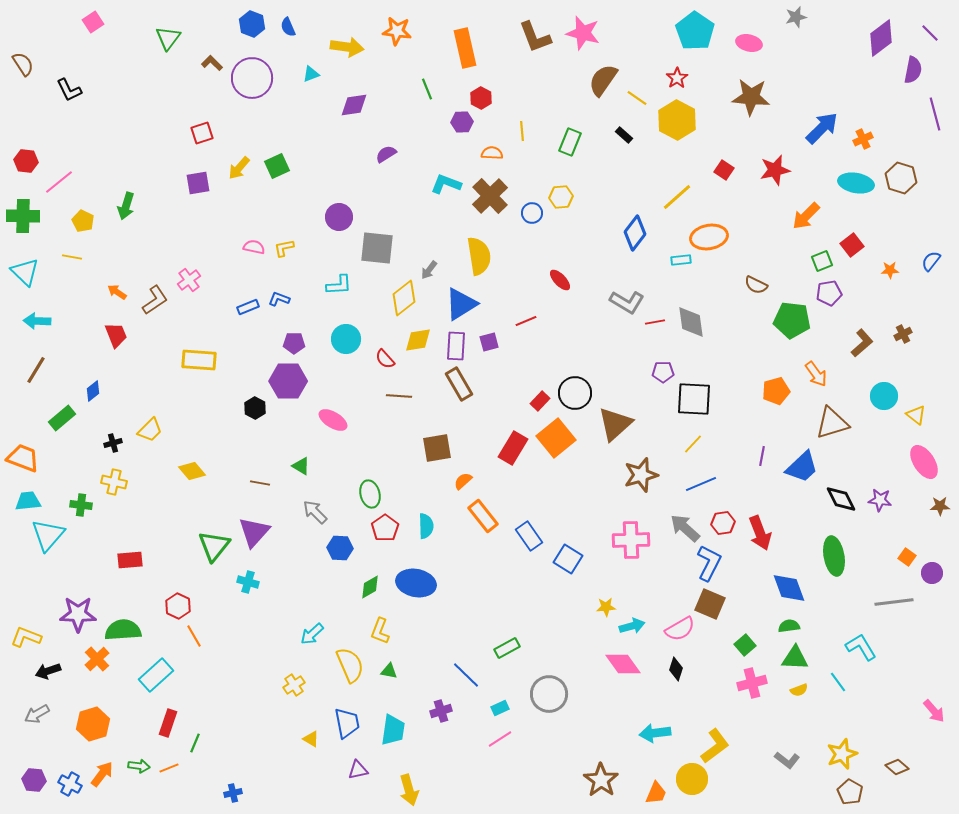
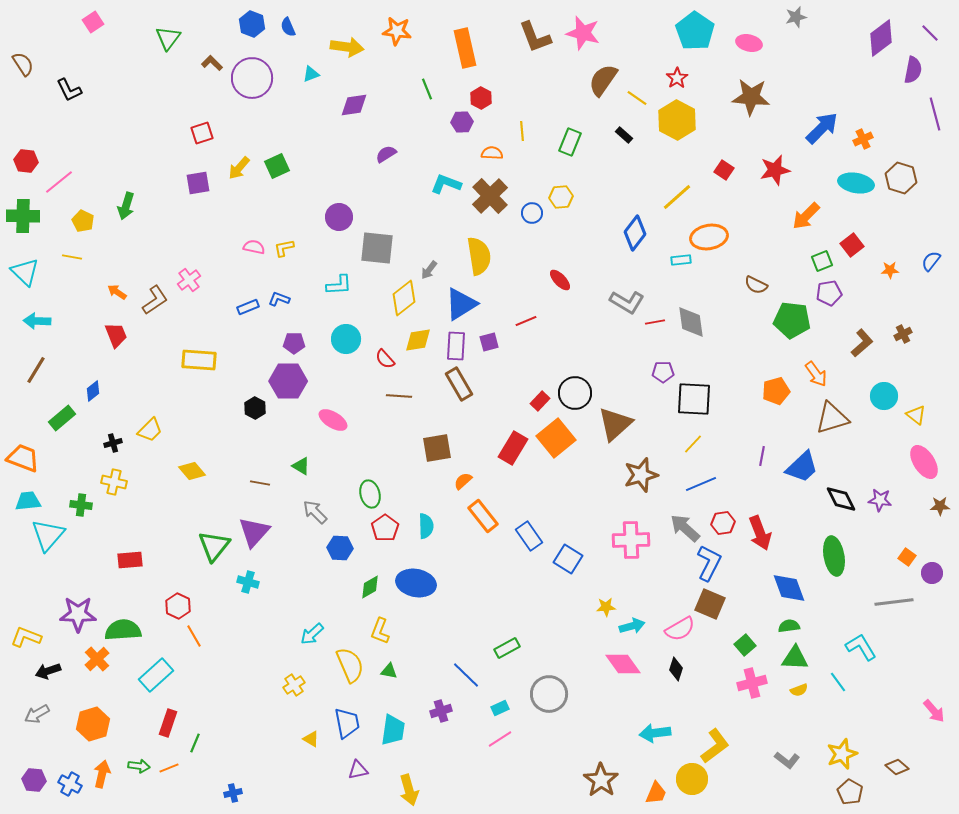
brown triangle at (832, 423): moved 5 px up
orange arrow at (102, 774): rotated 24 degrees counterclockwise
